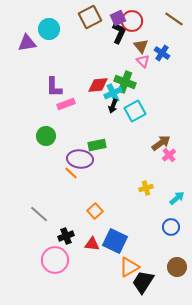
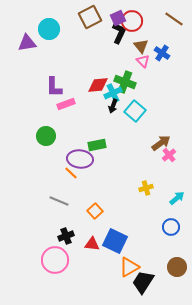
cyan square: rotated 20 degrees counterclockwise
gray line: moved 20 px right, 13 px up; rotated 18 degrees counterclockwise
